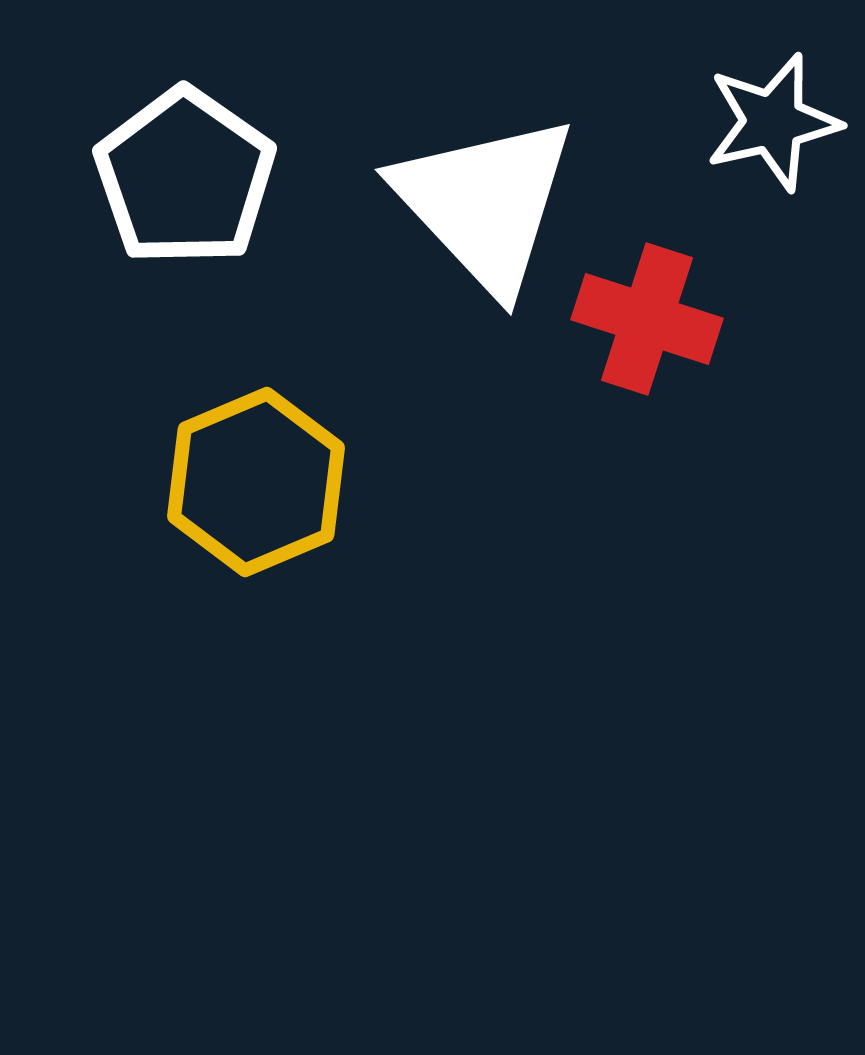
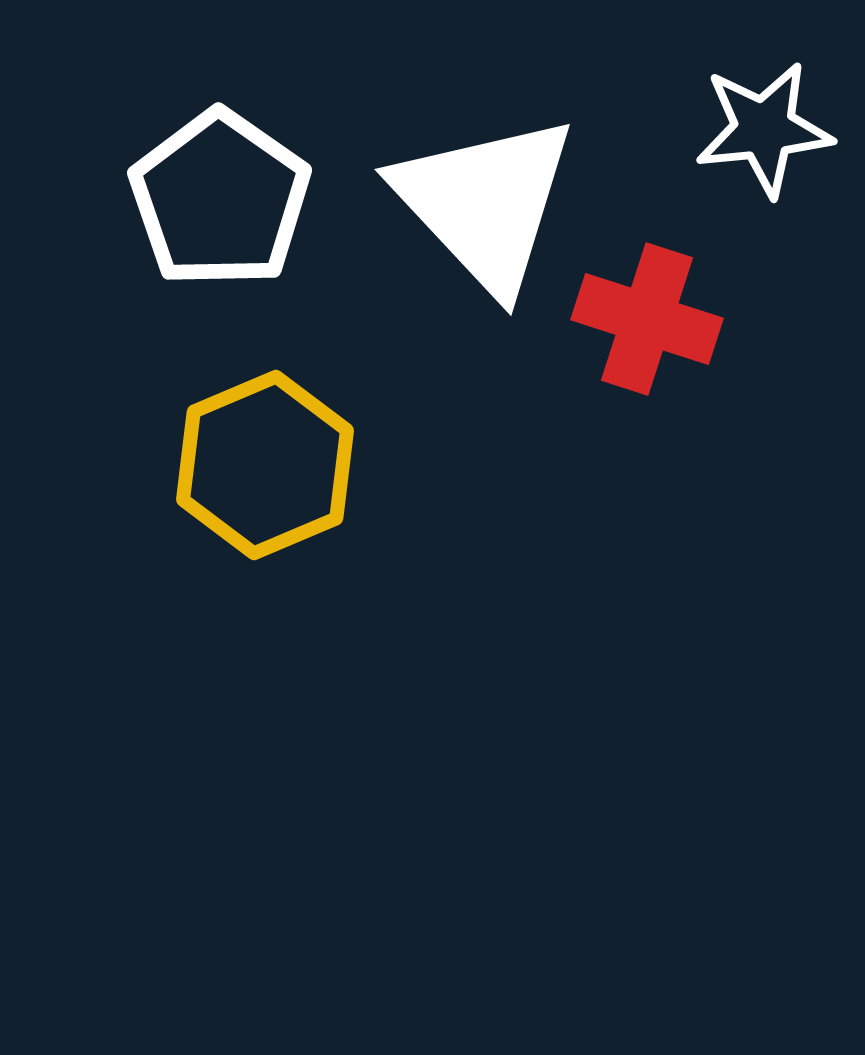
white star: moved 9 px left, 7 px down; rotated 7 degrees clockwise
white pentagon: moved 35 px right, 22 px down
yellow hexagon: moved 9 px right, 17 px up
